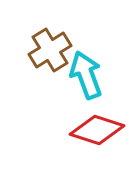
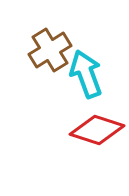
cyan arrow: moved 1 px up
